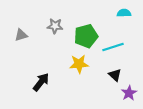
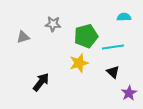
cyan semicircle: moved 4 px down
gray star: moved 2 px left, 2 px up
gray triangle: moved 2 px right, 2 px down
cyan line: rotated 10 degrees clockwise
yellow star: moved 1 px up; rotated 12 degrees counterclockwise
black triangle: moved 2 px left, 3 px up
